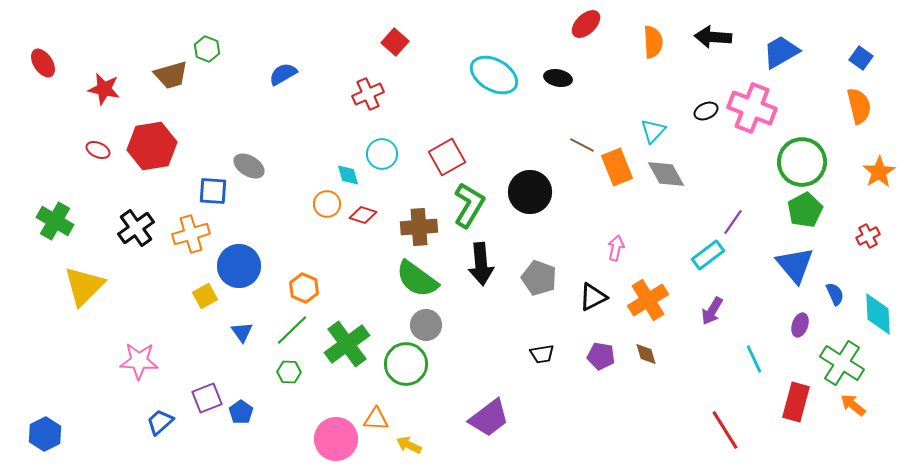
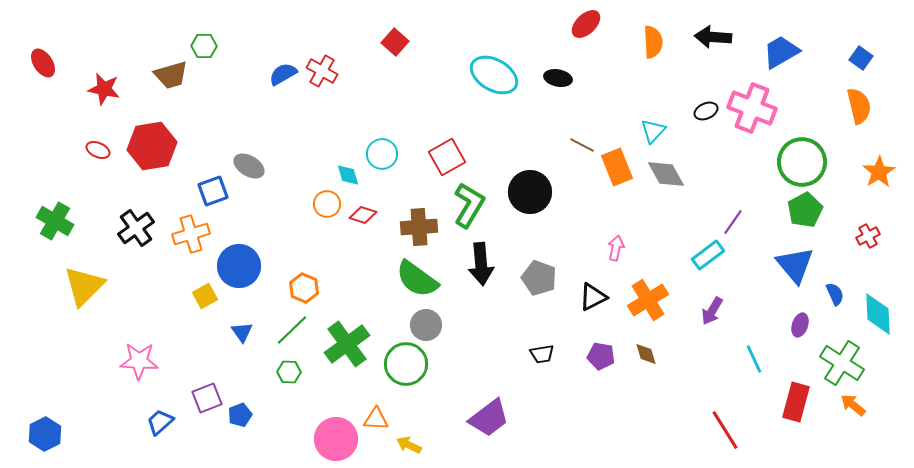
green hexagon at (207, 49): moved 3 px left, 3 px up; rotated 20 degrees counterclockwise
red cross at (368, 94): moved 46 px left, 23 px up; rotated 36 degrees counterclockwise
blue square at (213, 191): rotated 24 degrees counterclockwise
blue pentagon at (241, 412): moved 1 px left, 3 px down; rotated 15 degrees clockwise
